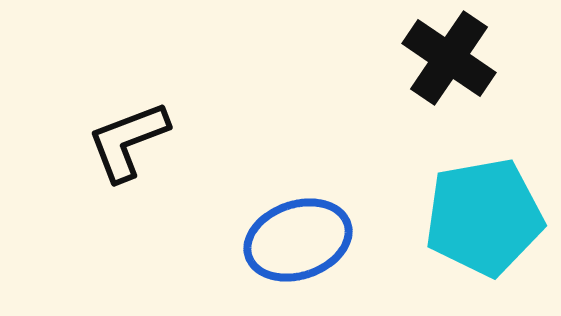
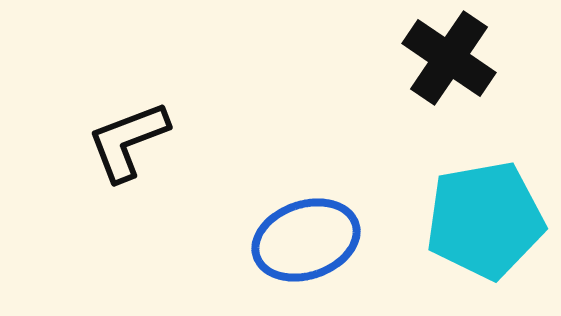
cyan pentagon: moved 1 px right, 3 px down
blue ellipse: moved 8 px right
